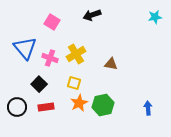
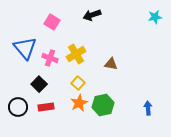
yellow square: moved 4 px right; rotated 24 degrees clockwise
black circle: moved 1 px right
